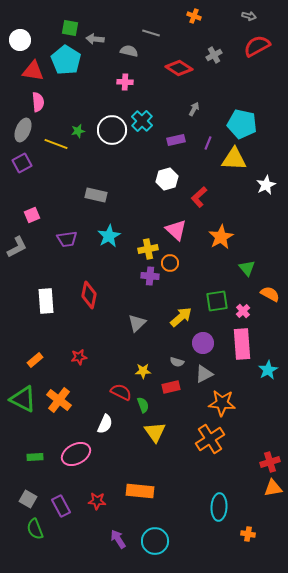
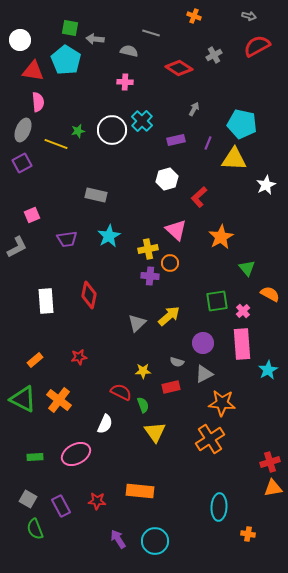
yellow arrow at (181, 317): moved 12 px left, 1 px up
